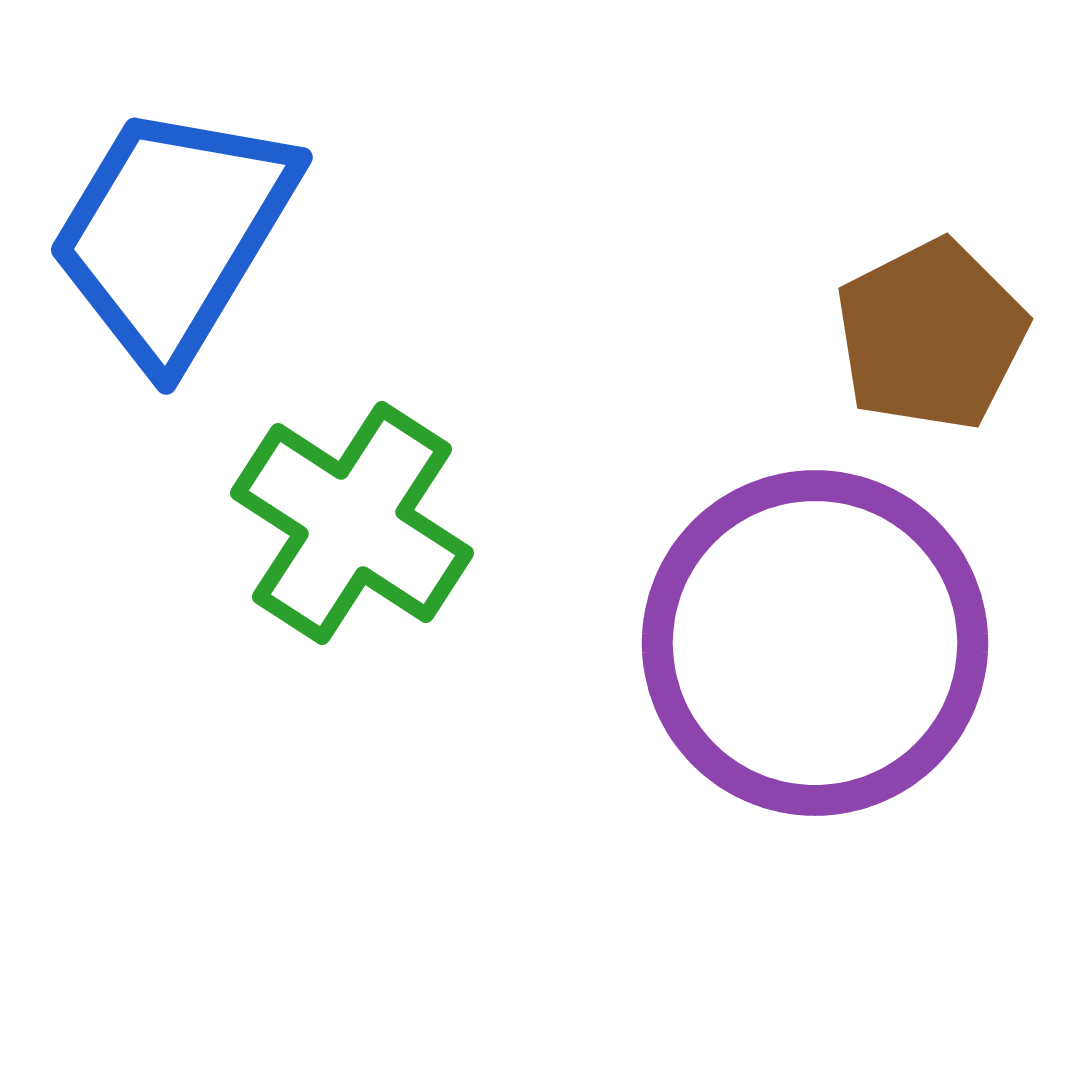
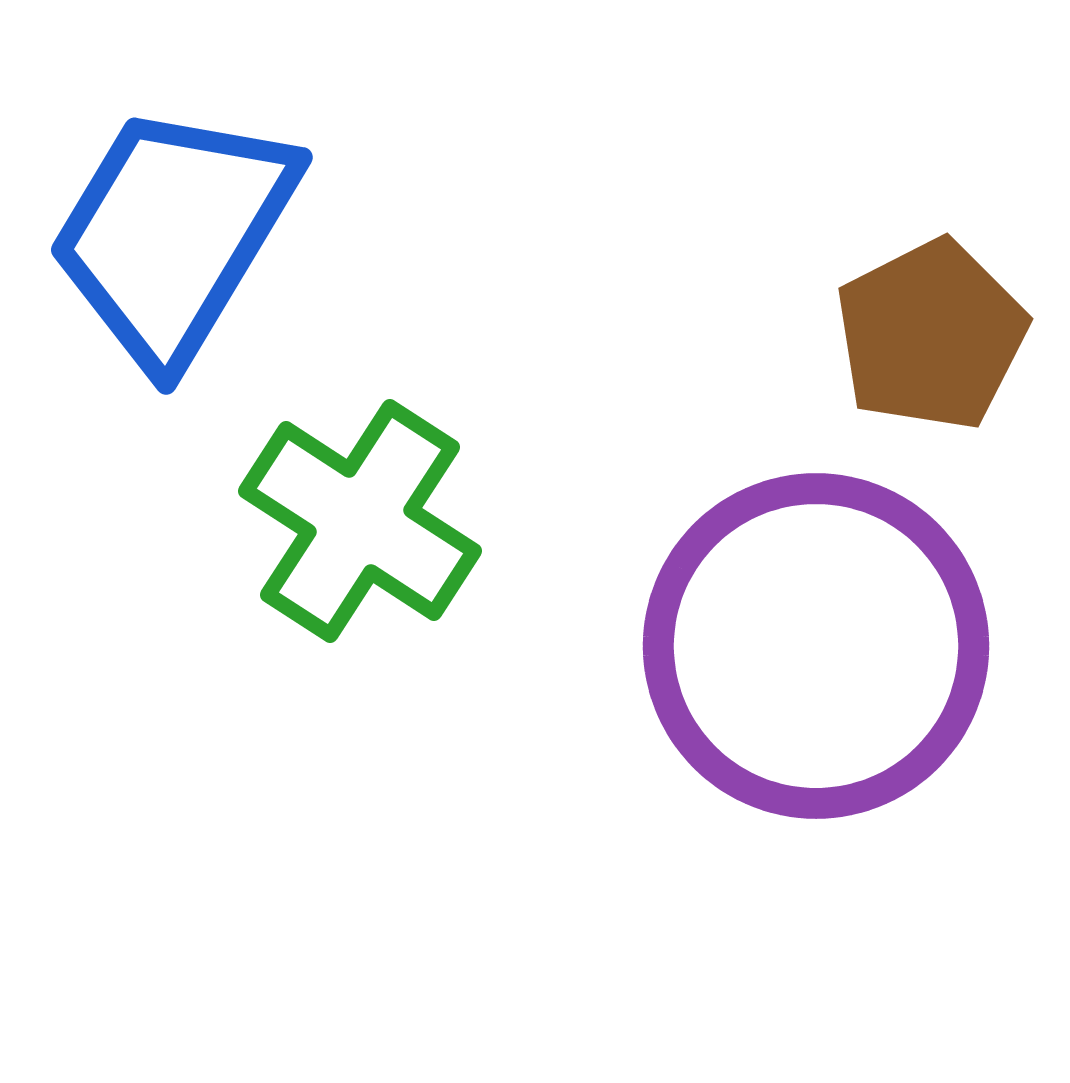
green cross: moved 8 px right, 2 px up
purple circle: moved 1 px right, 3 px down
